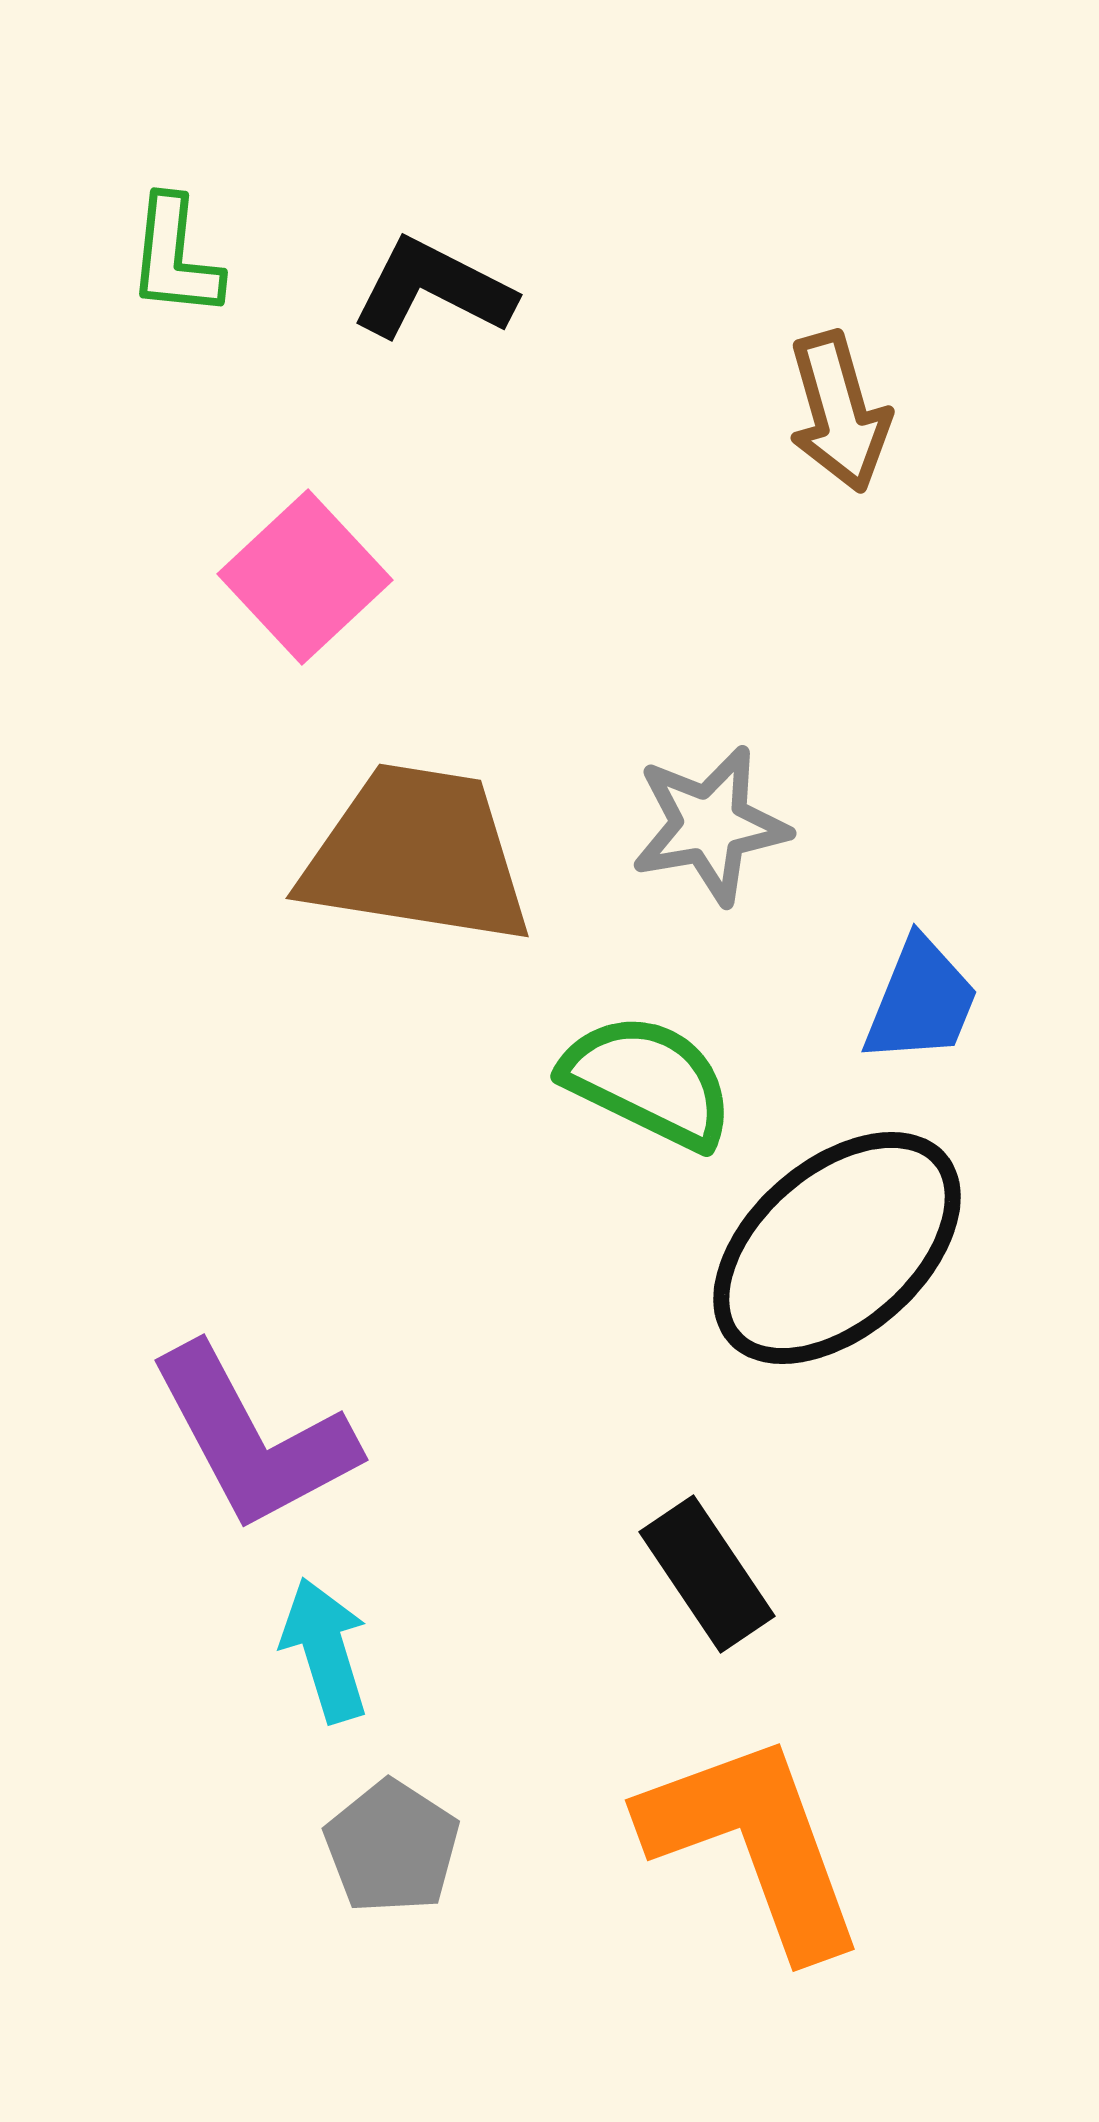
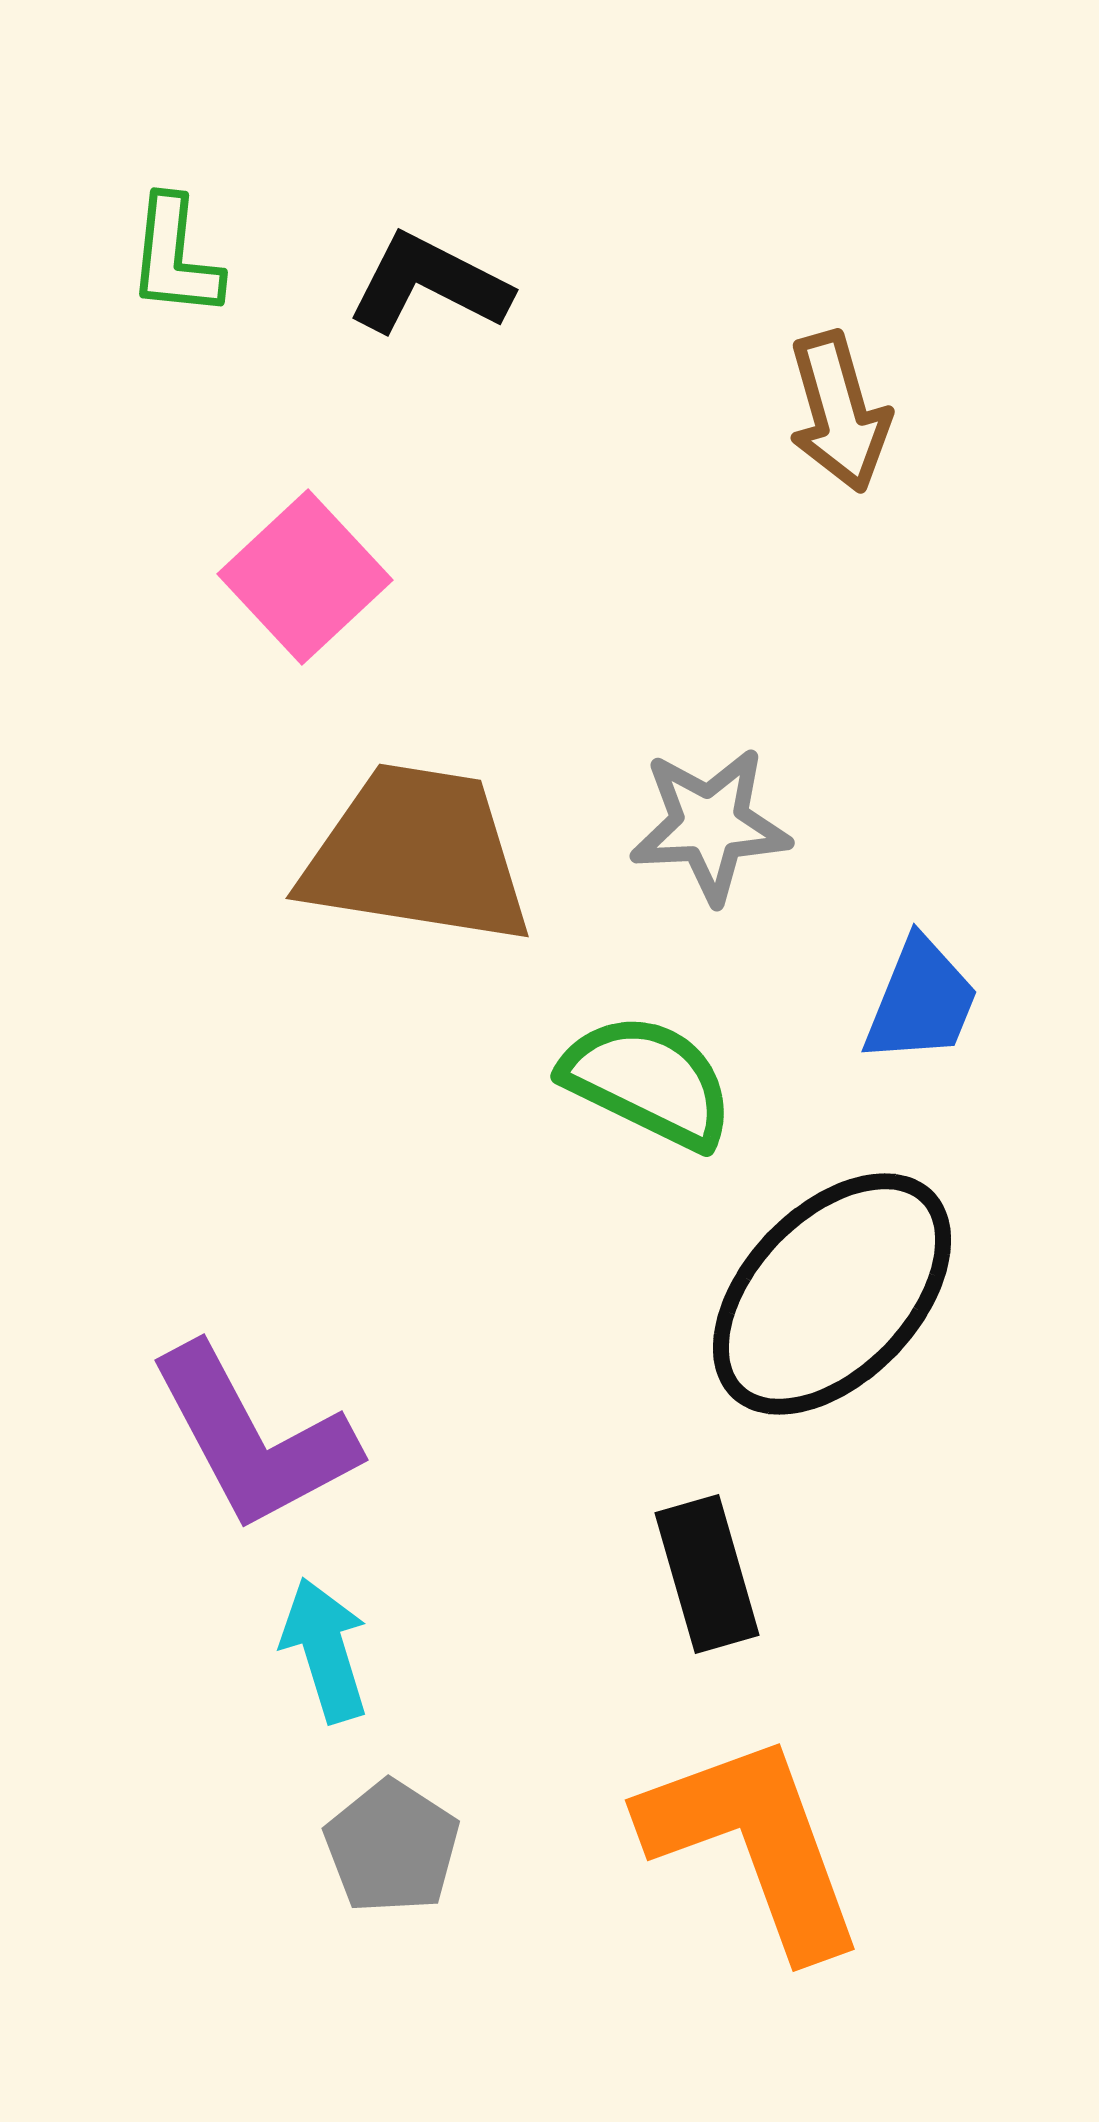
black L-shape: moved 4 px left, 5 px up
gray star: rotated 7 degrees clockwise
black ellipse: moved 5 px left, 46 px down; rotated 5 degrees counterclockwise
black rectangle: rotated 18 degrees clockwise
